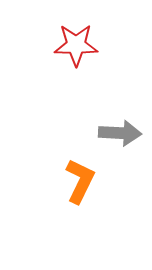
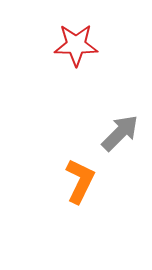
gray arrow: rotated 48 degrees counterclockwise
